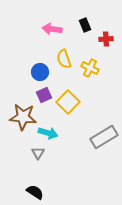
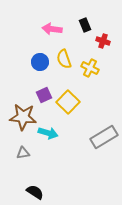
red cross: moved 3 px left, 2 px down; rotated 24 degrees clockwise
blue circle: moved 10 px up
gray triangle: moved 15 px left; rotated 48 degrees clockwise
